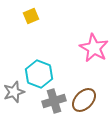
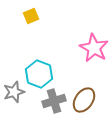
brown ellipse: rotated 10 degrees counterclockwise
